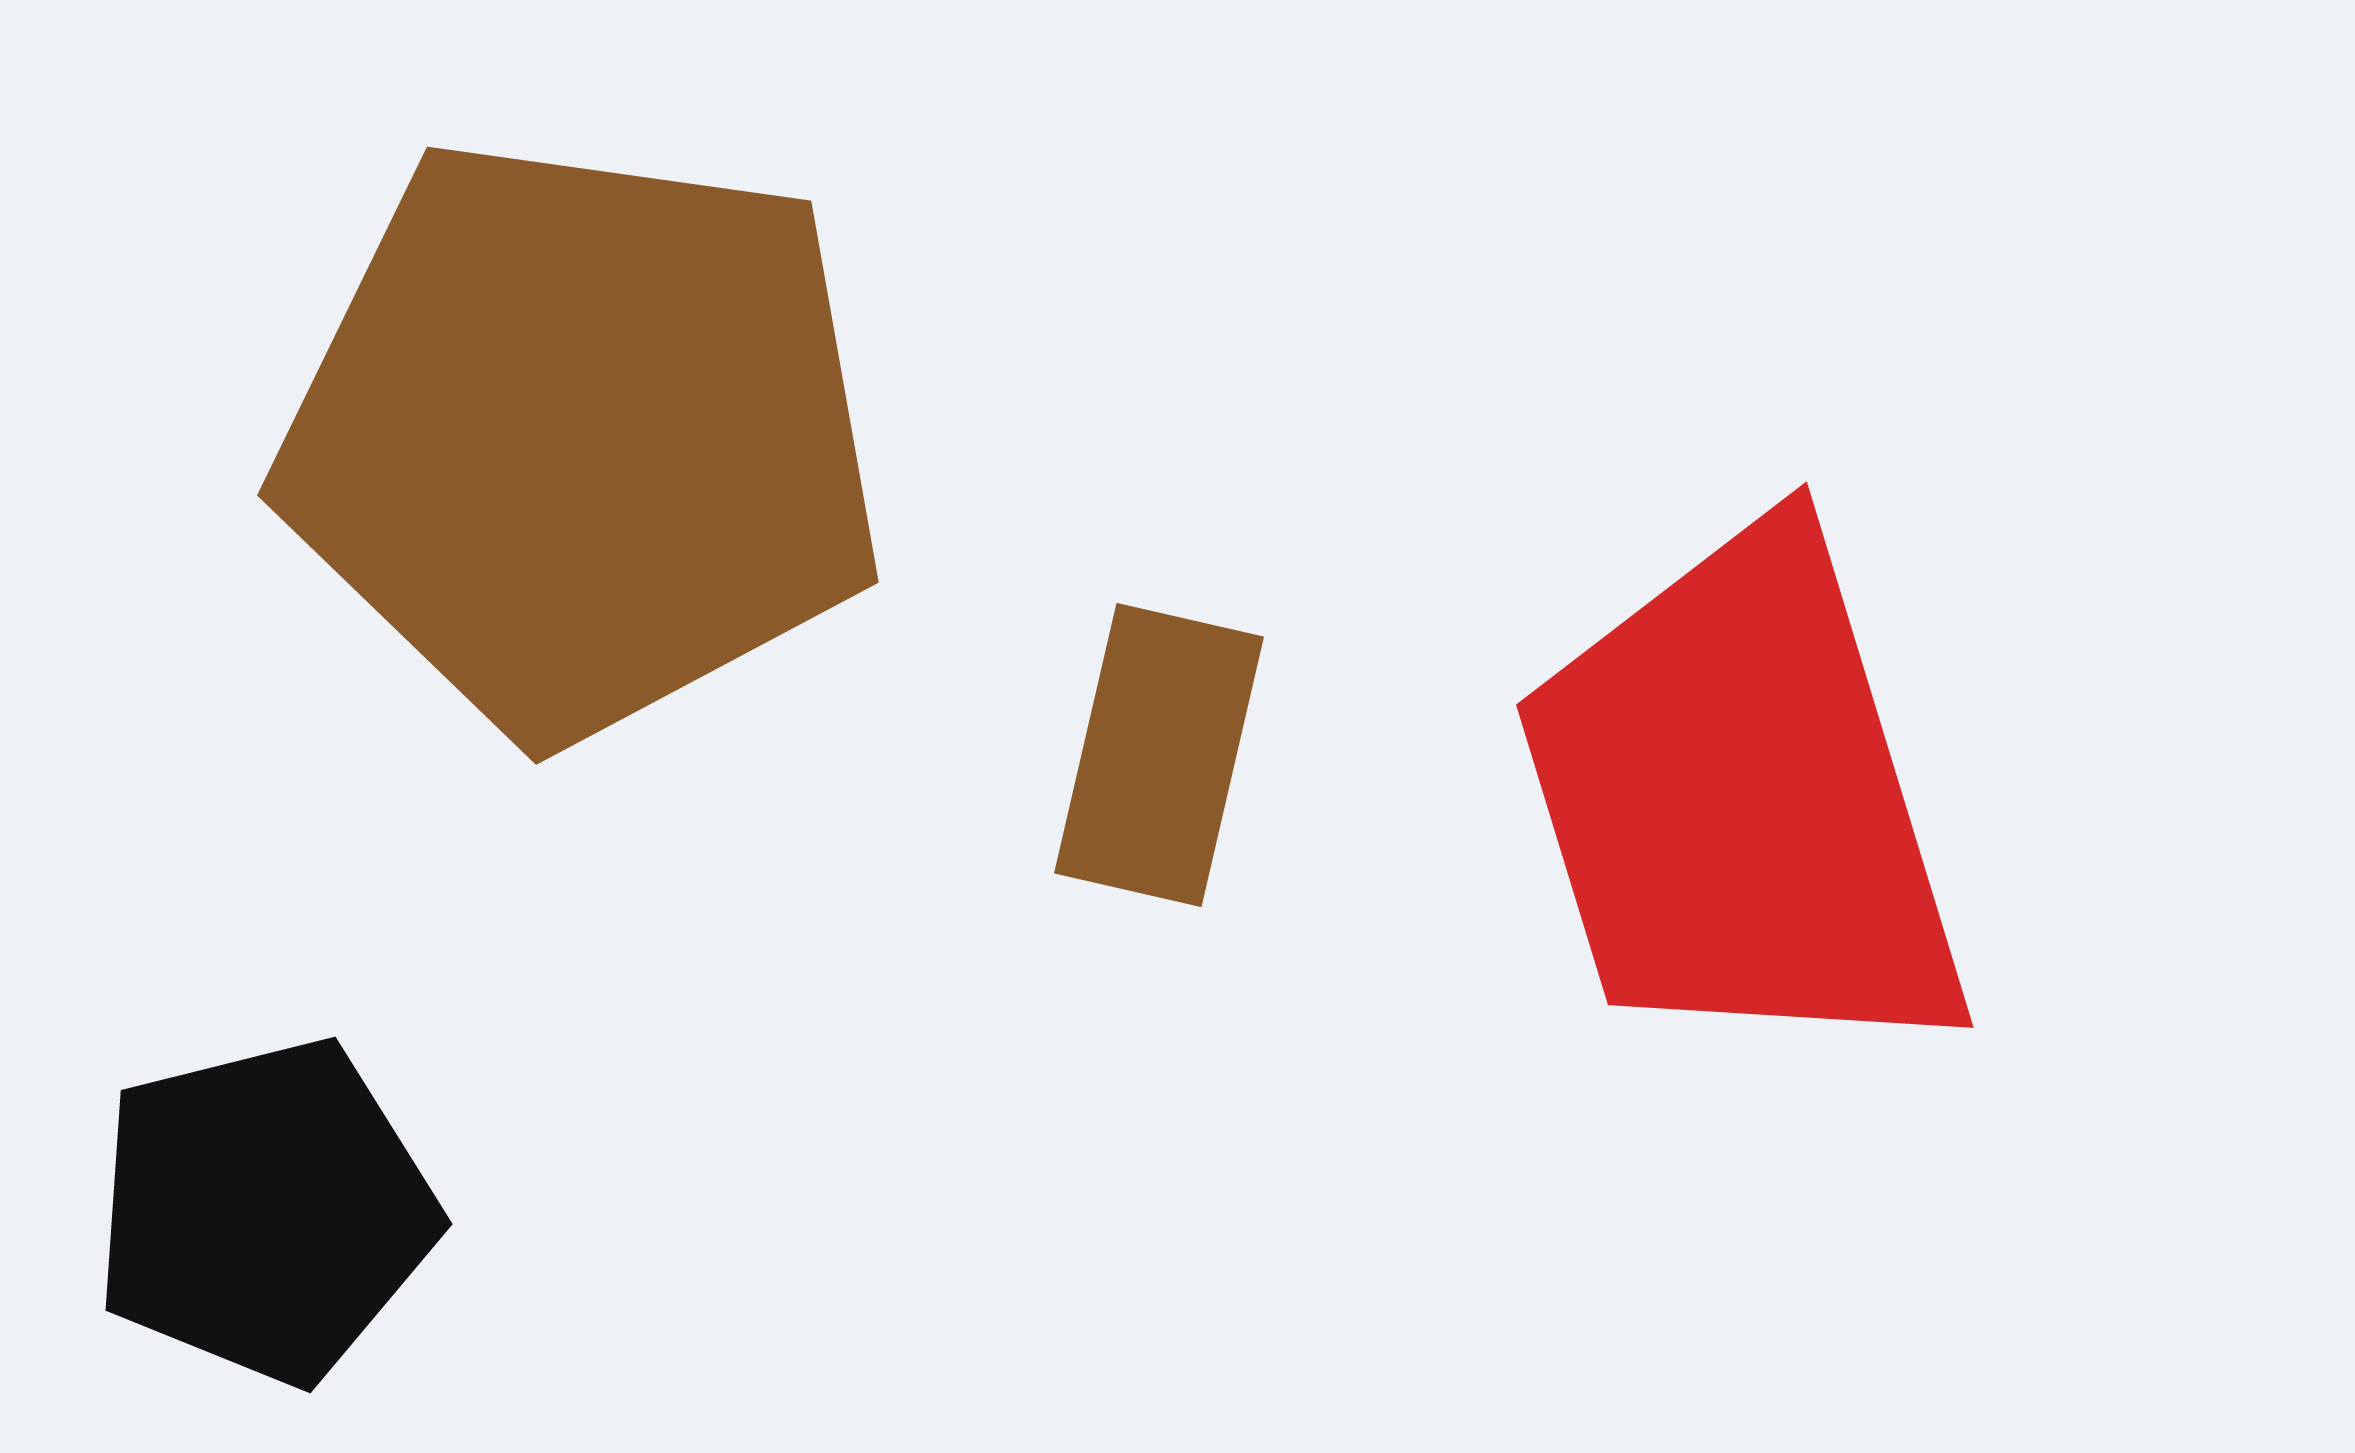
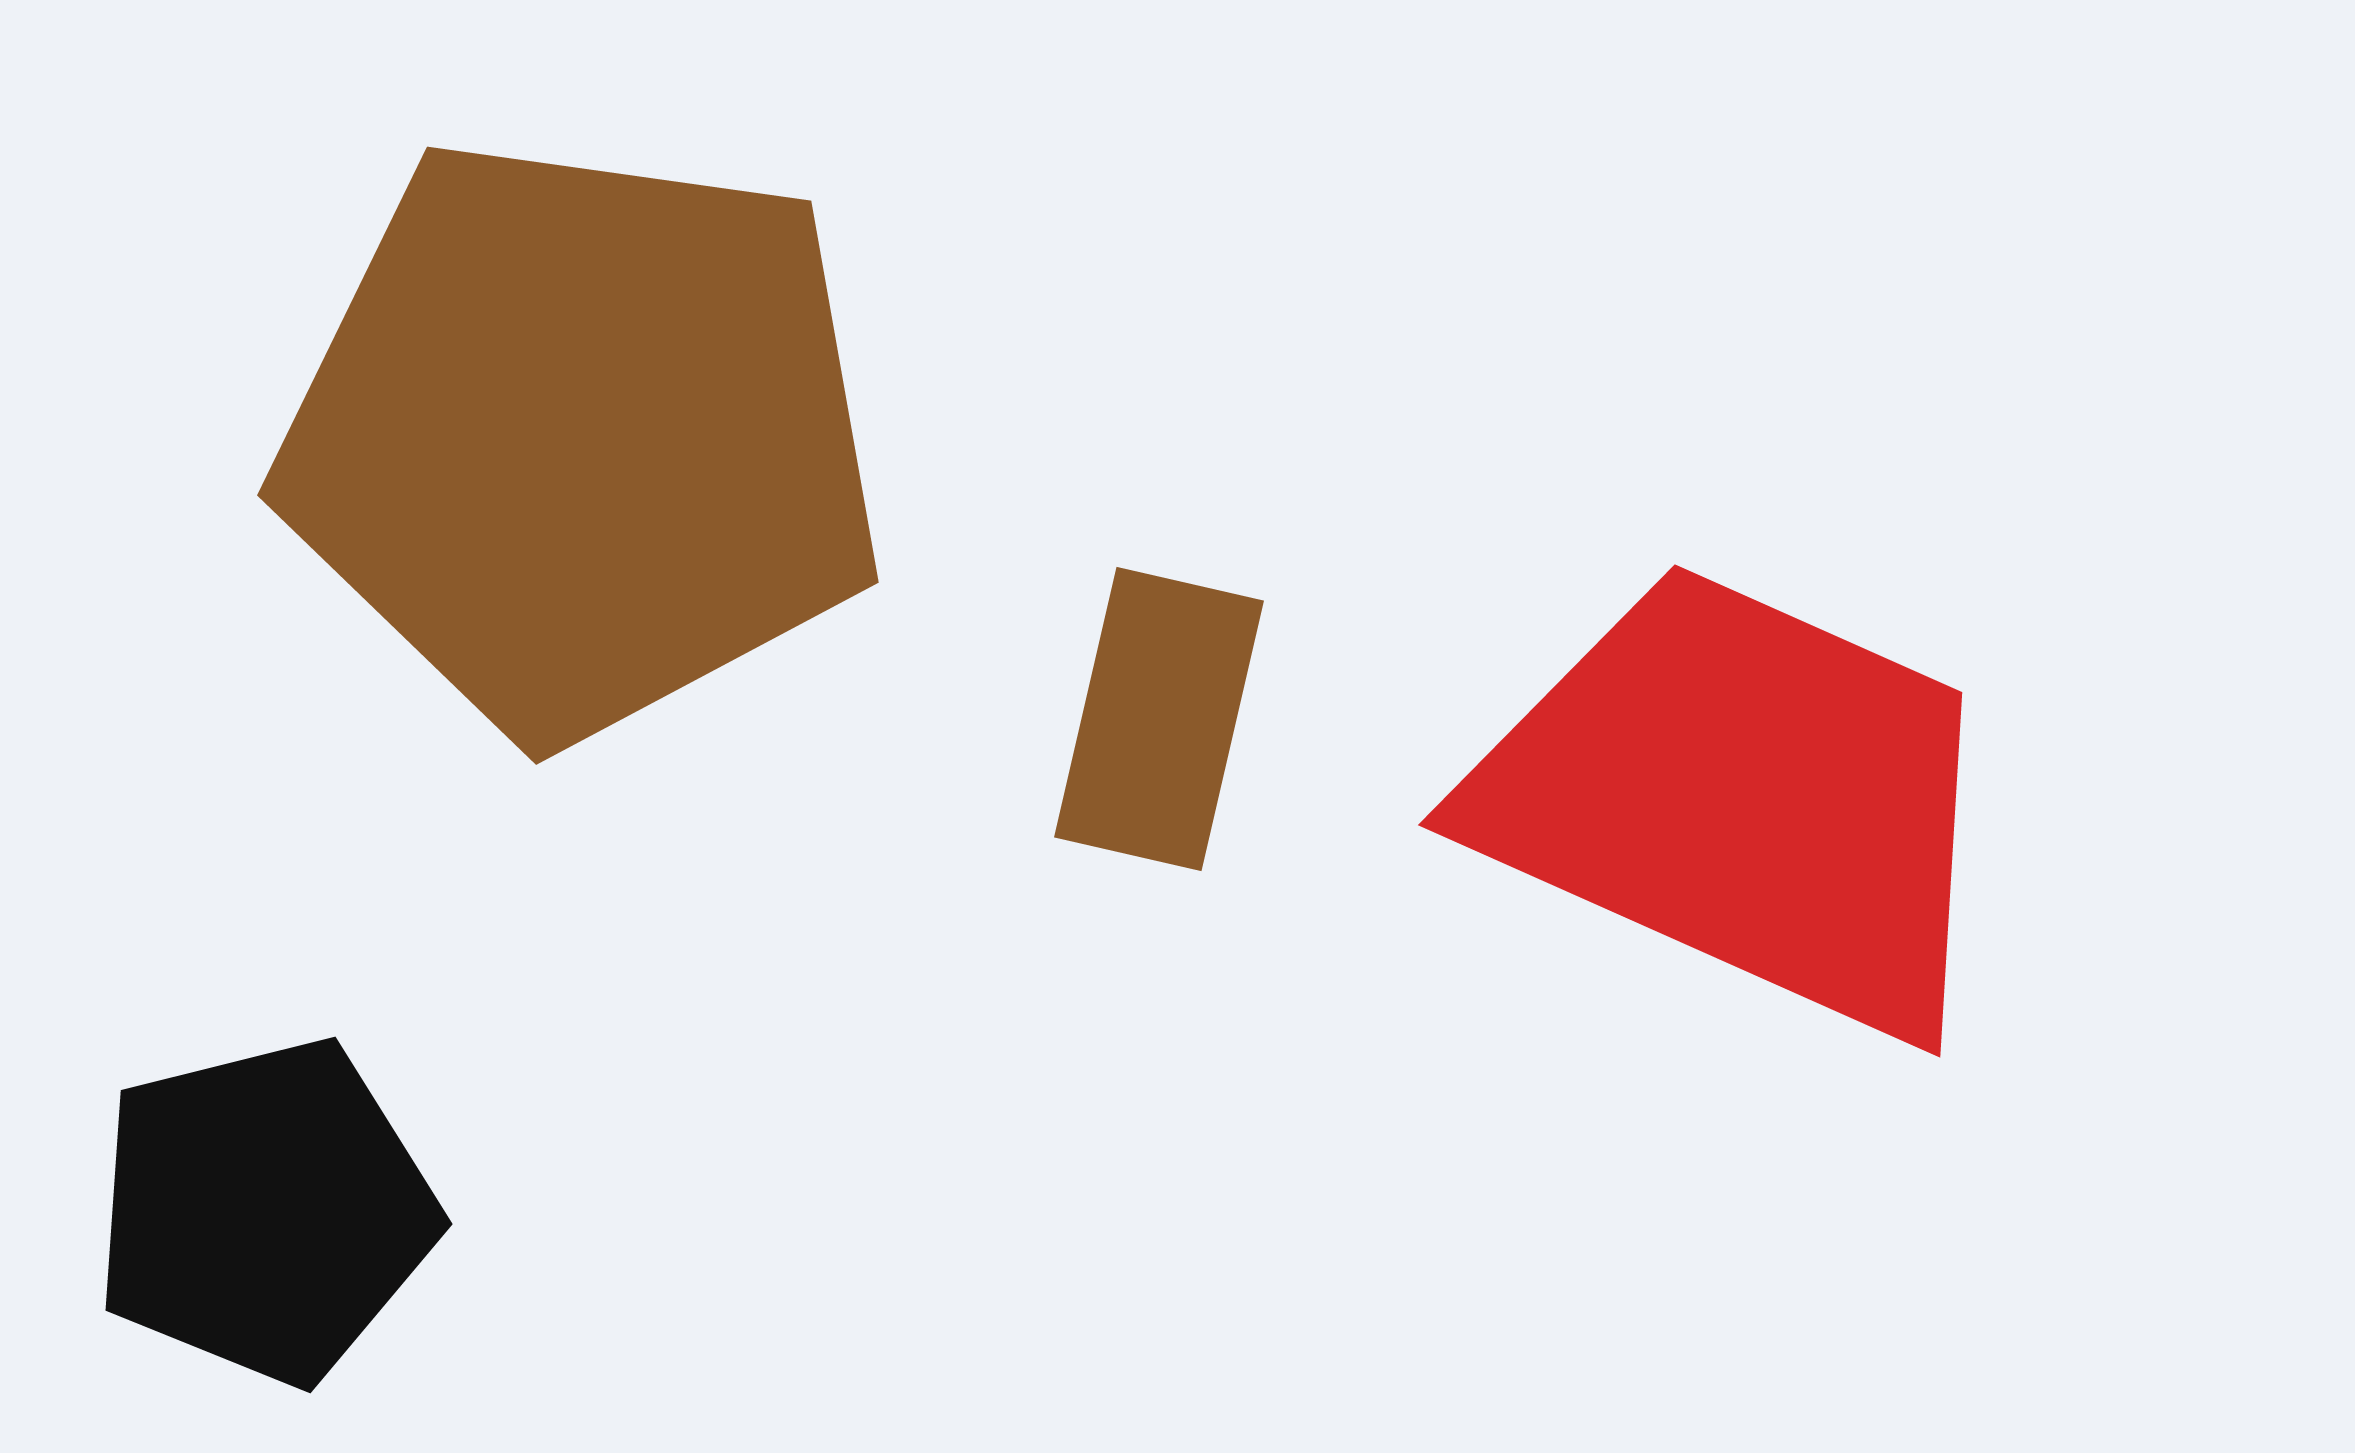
brown rectangle: moved 36 px up
red trapezoid: rotated 131 degrees clockwise
